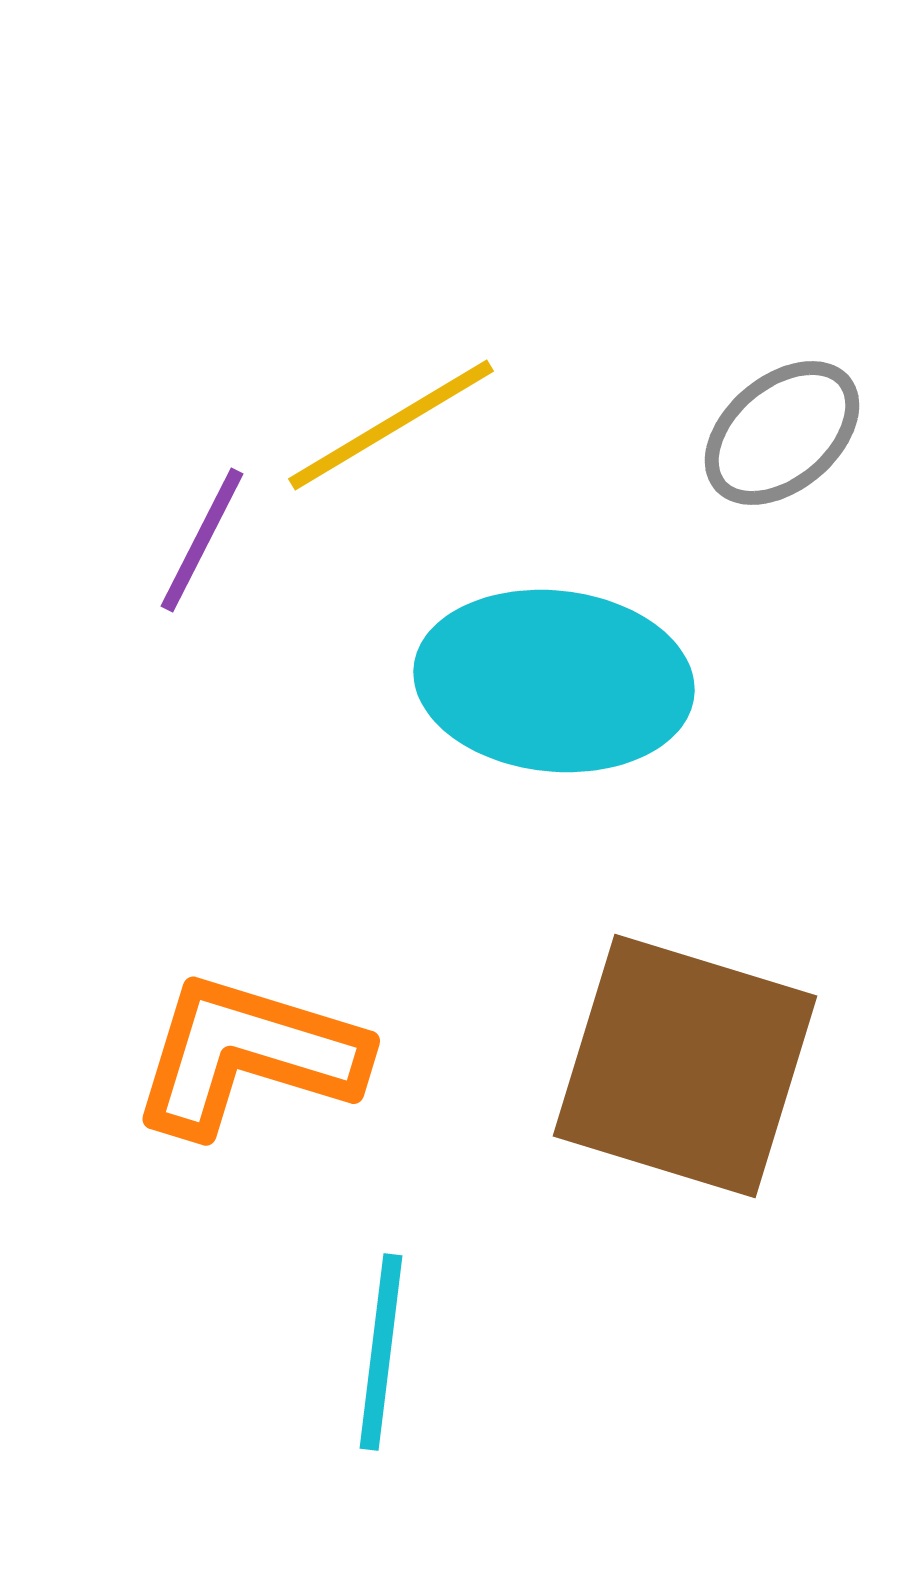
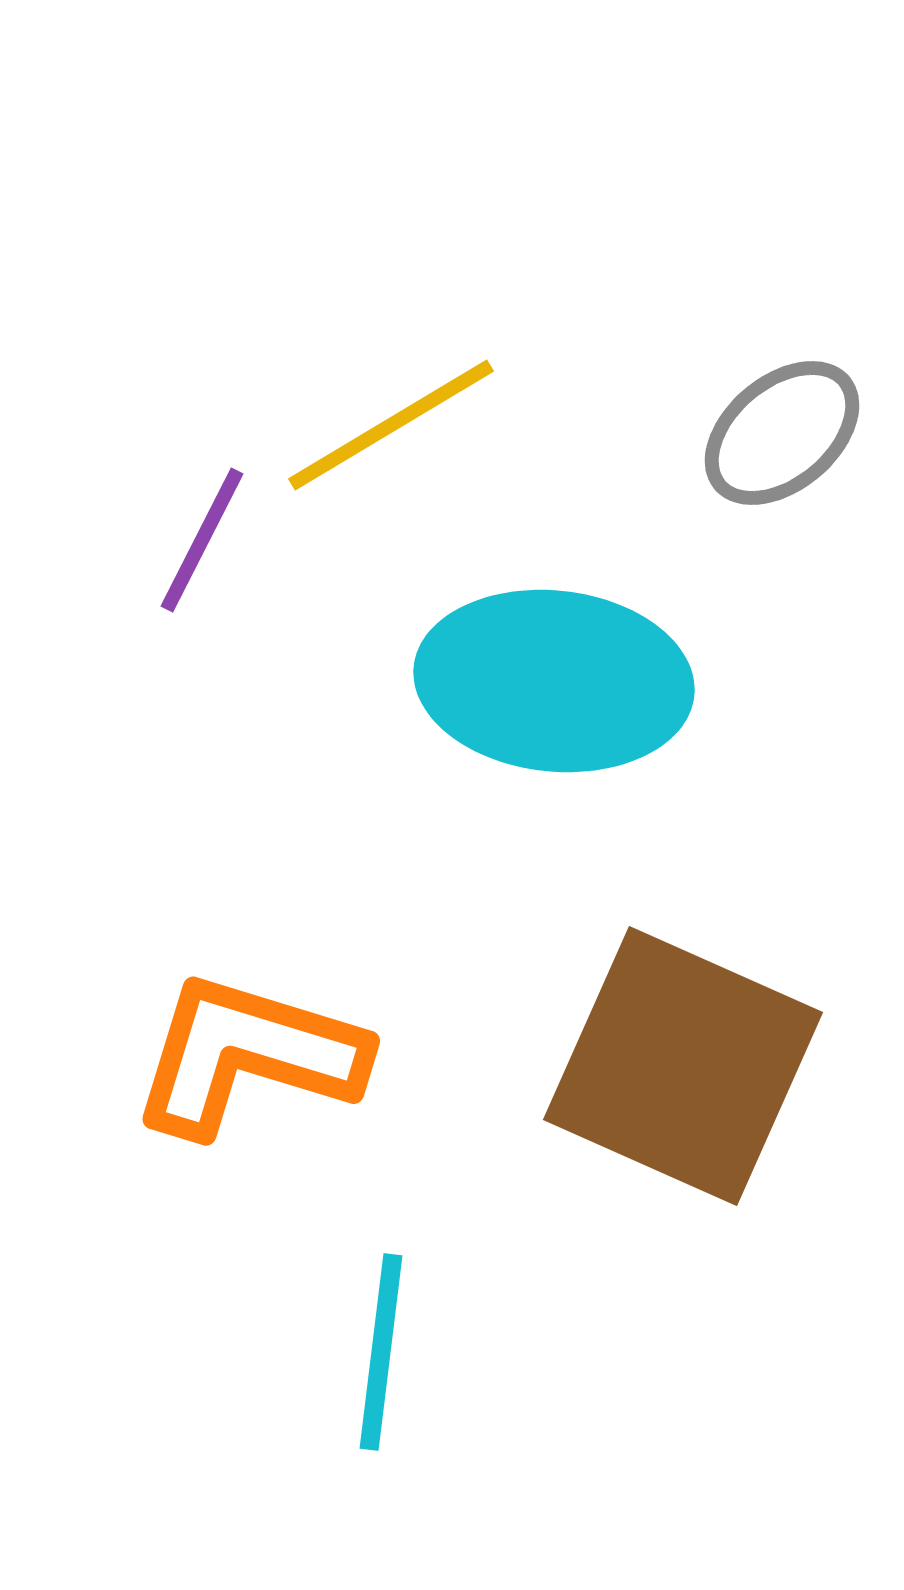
brown square: moved 2 px left; rotated 7 degrees clockwise
